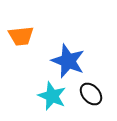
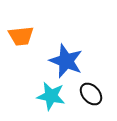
blue star: moved 2 px left
cyan star: moved 1 px left; rotated 12 degrees counterclockwise
